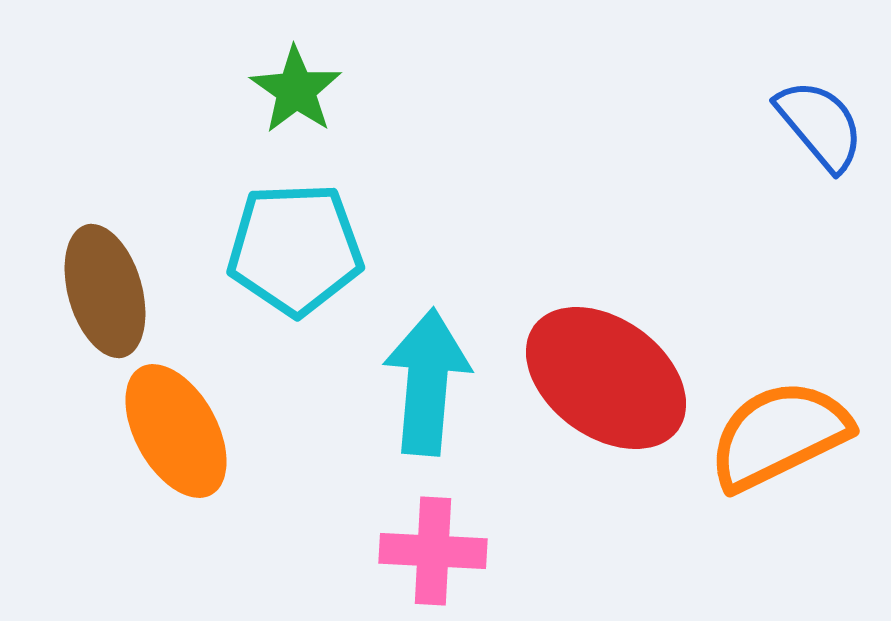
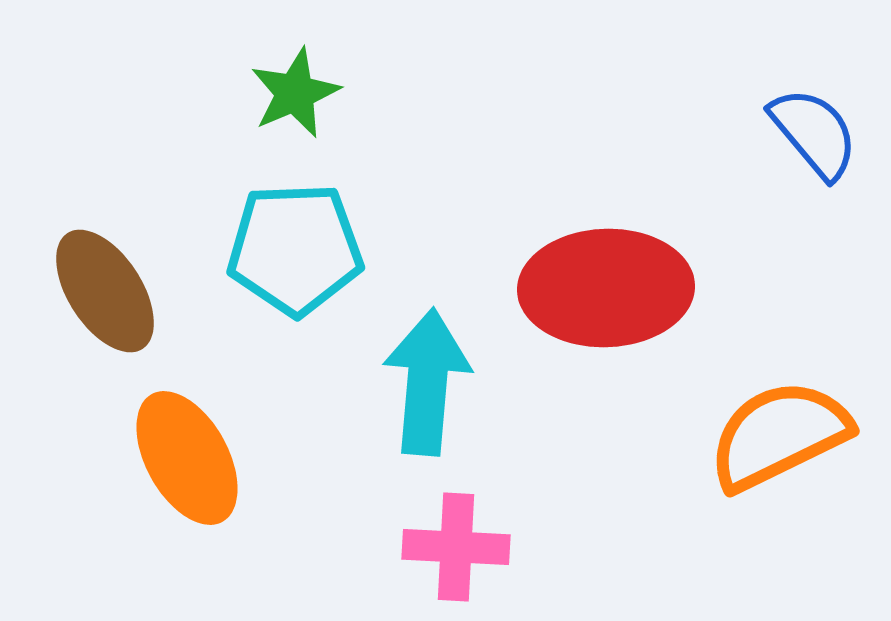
green star: moved 1 px left, 3 px down; rotated 14 degrees clockwise
blue semicircle: moved 6 px left, 8 px down
brown ellipse: rotated 17 degrees counterclockwise
red ellipse: moved 90 px up; rotated 38 degrees counterclockwise
orange ellipse: moved 11 px right, 27 px down
pink cross: moved 23 px right, 4 px up
